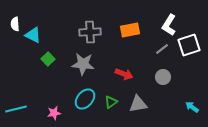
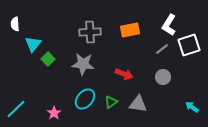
cyan triangle: moved 9 px down; rotated 42 degrees clockwise
gray triangle: rotated 18 degrees clockwise
cyan line: rotated 30 degrees counterclockwise
pink star: rotated 24 degrees counterclockwise
